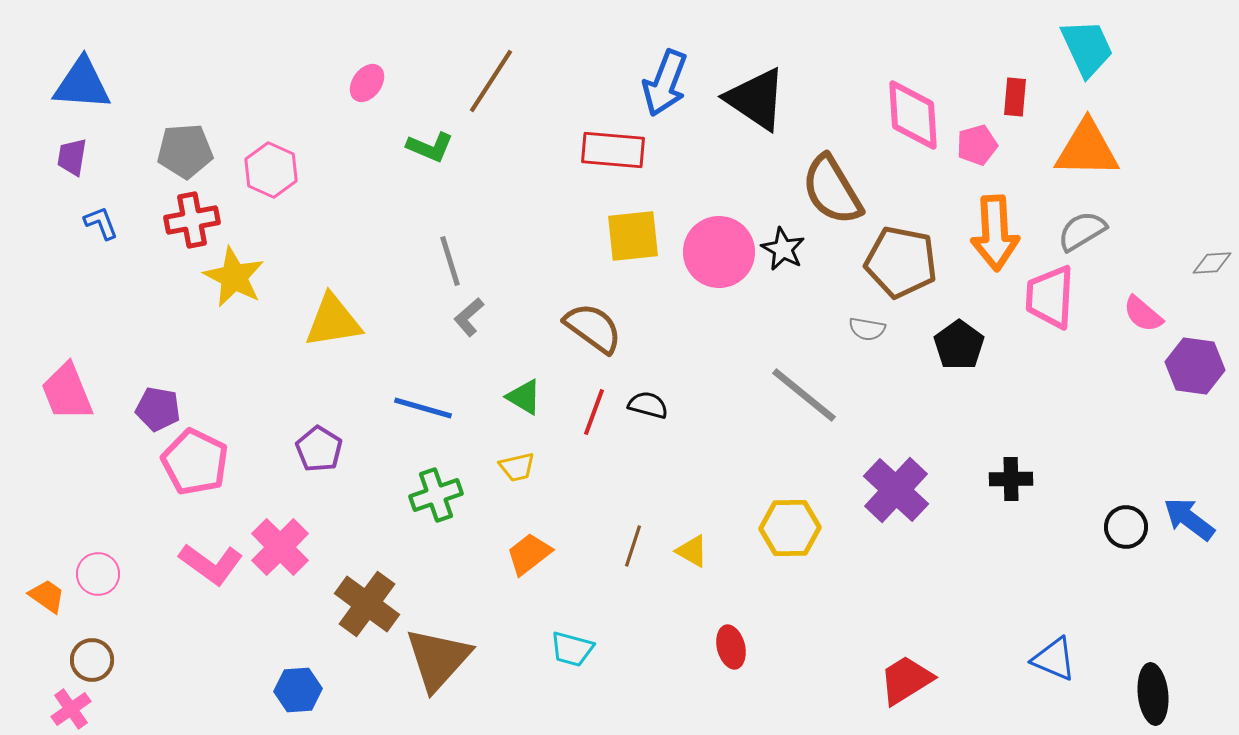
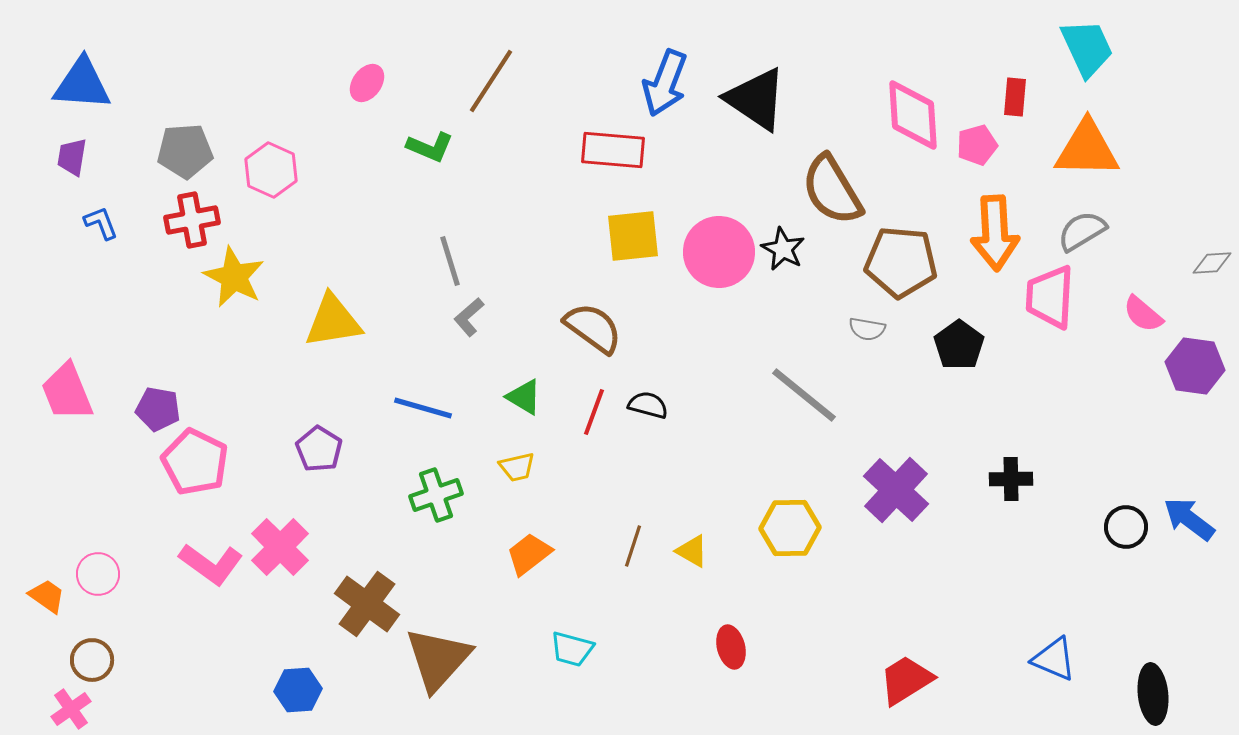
brown pentagon at (901, 262): rotated 6 degrees counterclockwise
